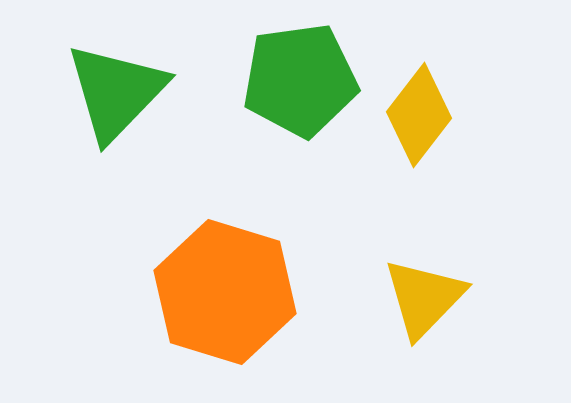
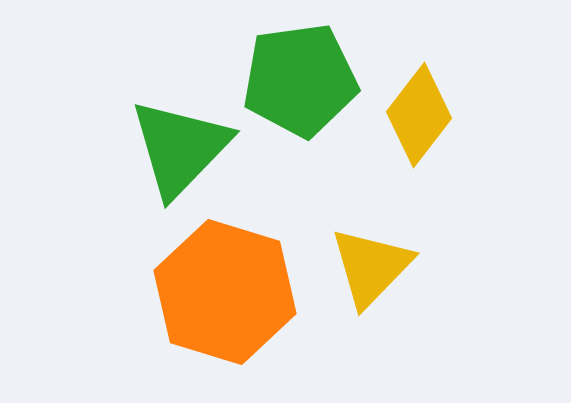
green triangle: moved 64 px right, 56 px down
yellow triangle: moved 53 px left, 31 px up
